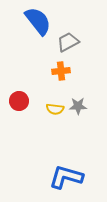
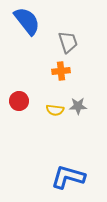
blue semicircle: moved 11 px left
gray trapezoid: rotated 100 degrees clockwise
yellow semicircle: moved 1 px down
blue L-shape: moved 2 px right
